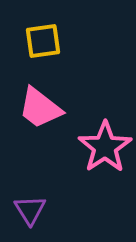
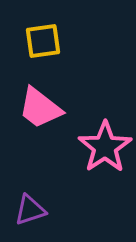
purple triangle: rotated 44 degrees clockwise
